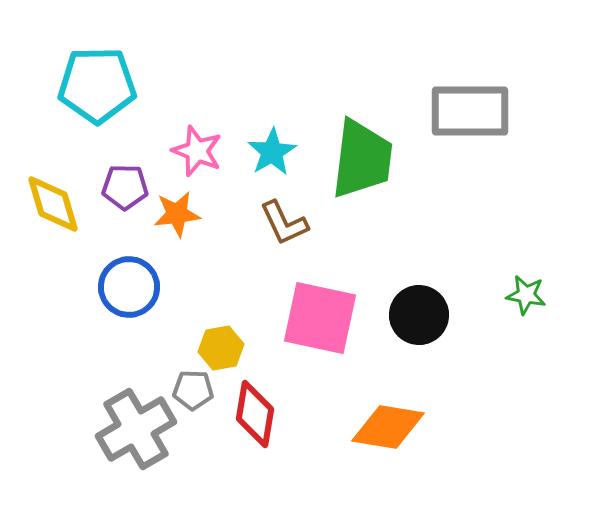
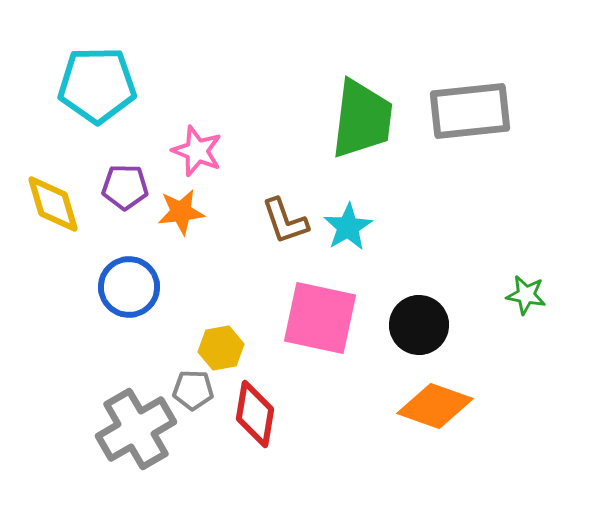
gray rectangle: rotated 6 degrees counterclockwise
cyan star: moved 76 px right, 75 px down
green trapezoid: moved 40 px up
orange star: moved 4 px right, 2 px up
brown L-shape: moved 1 px right, 2 px up; rotated 6 degrees clockwise
black circle: moved 10 px down
orange diamond: moved 47 px right, 21 px up; rotated 10 degrees clockwise
